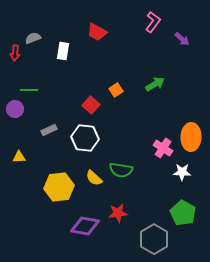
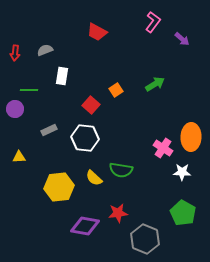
gray semicircle: moved 12 px right, 12 px down
white rectangle: moved 1 px left, 25 px down
gray hexagon: moved 9 px left; rotated 8 degrees counterclockwise
